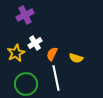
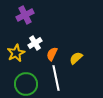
yellow semicircle: rotated 120 degrees clockwise
